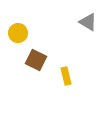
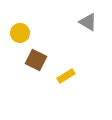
yellow circle: moved 2 px right
yellow rectangle: rotated 72 degrees clockwise
